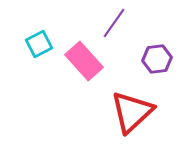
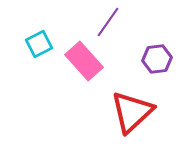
purple line: moved 6 px left, 1 px up
